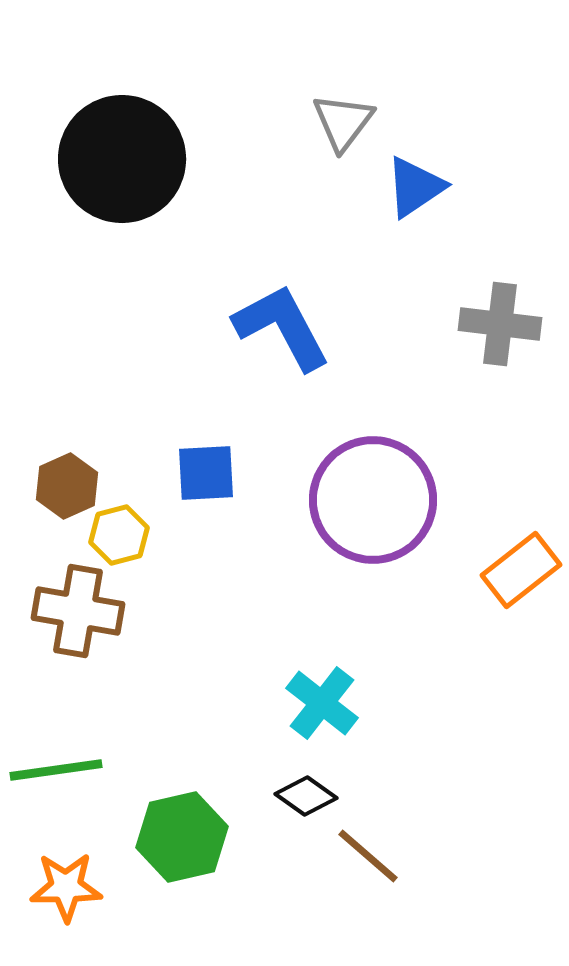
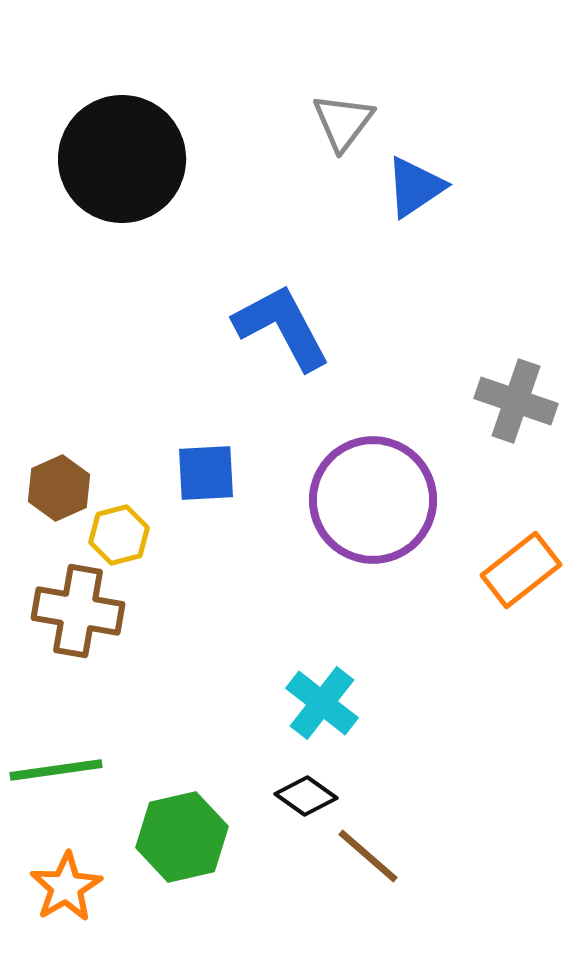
gray cross: moved 16 px right, 77 px down; rotated 12 degrees clockwise
brown hexagon: moved 8 px left, 2 px down
orange star: rotated 30 degrees counterclockwise
